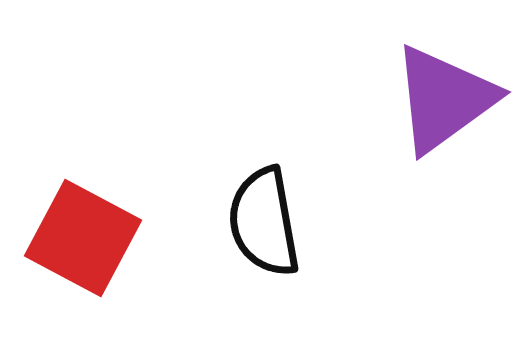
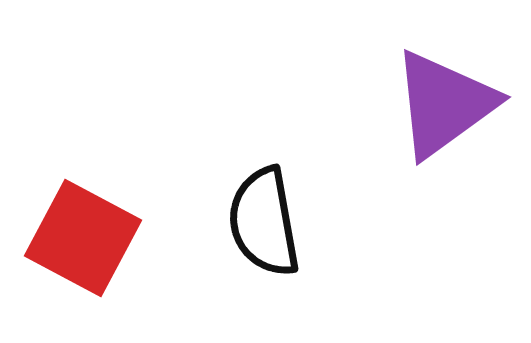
purple triangle: moved 5 px down
